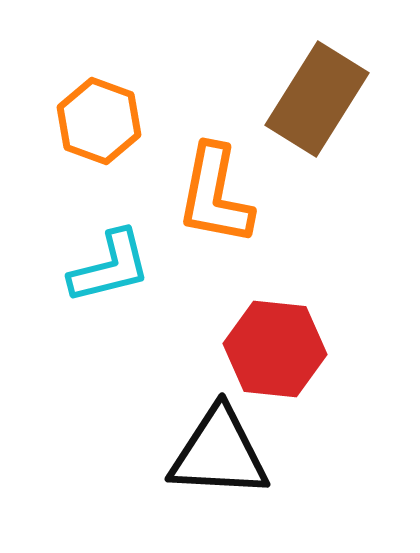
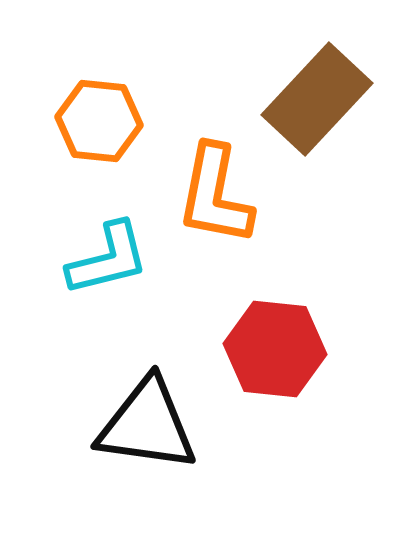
brown rectangle: rotated 11 degrees clockwise
orange hexagon: rotated 14 degrees counterclockwise
cyan L-shape: moved 2 px left, 8 px up
black triangle: moved 72 px left, 28 px up; rotated 5 degrees clockwise
